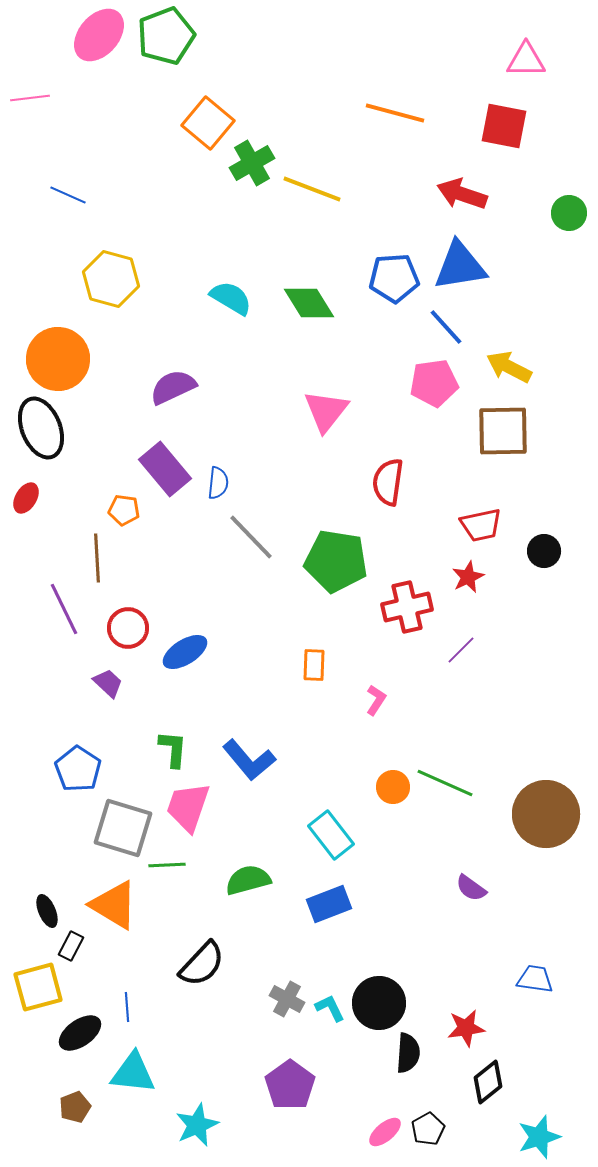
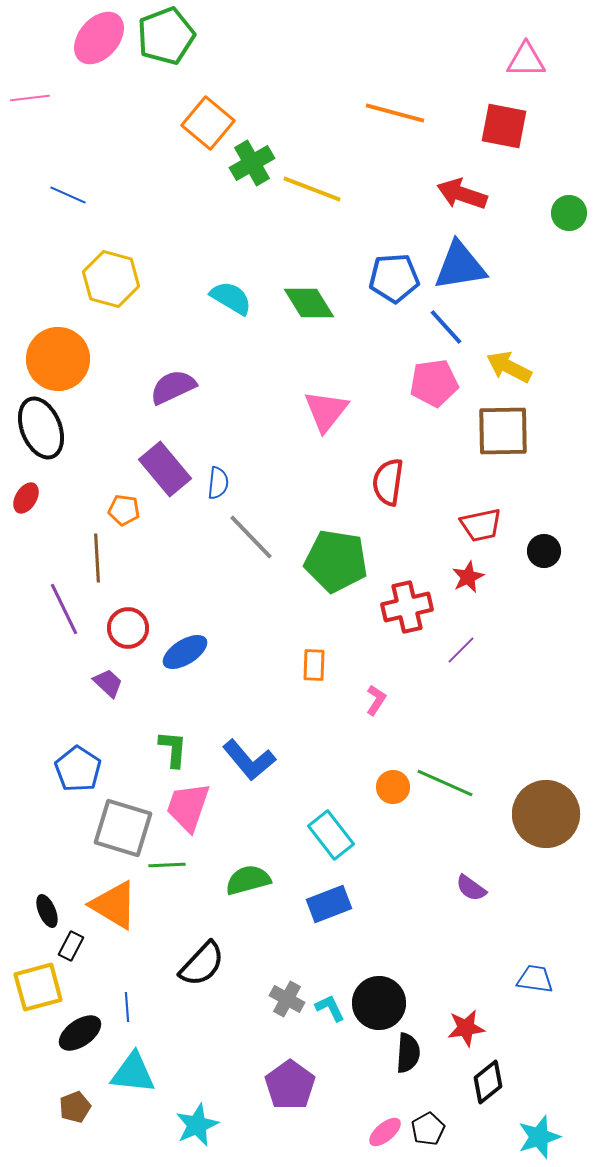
pink ellipse at (99, 35): moved 3 px down
